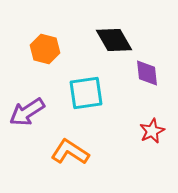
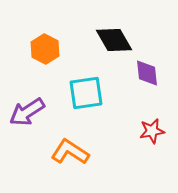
orange hexagon: rotated 12 degrees clockwise
red star: rotated 15 degrees clockwise
